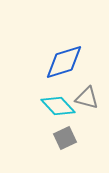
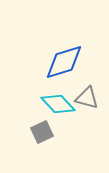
cyan diamond: moved 2 px up
gray square: moved 23 px left, 6 px up
